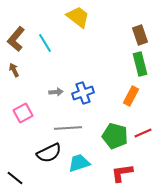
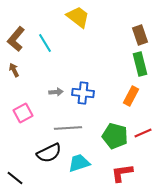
blue cross: rotated 25 degrees clockwise
